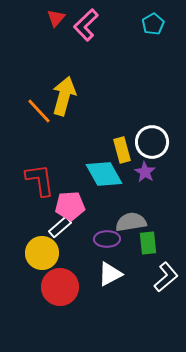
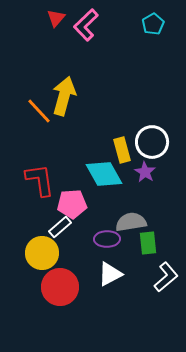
pink pentagon: moved 2 px right, 2 px up
